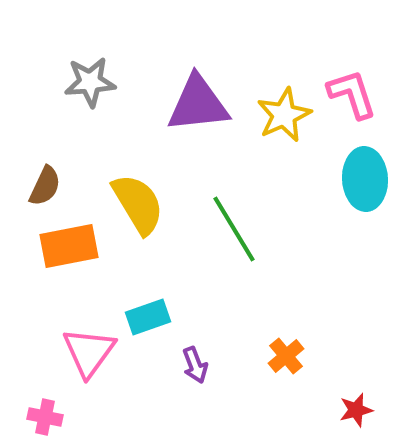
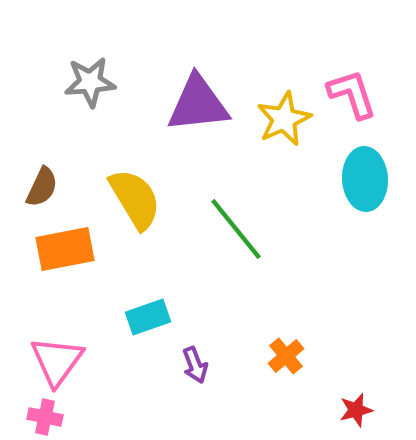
yellow star: moved 4 px down
brown semicircle: moved 3 px left, 1 px down
yellow semicircle: moved 3 px left, 5 px up
green line: moved 2 px right; rotated 8 degrees counterclockwise
orange rectangle: moved 4 px left, 3 px down
pink triangle: moved 32 px left, 9 px down
